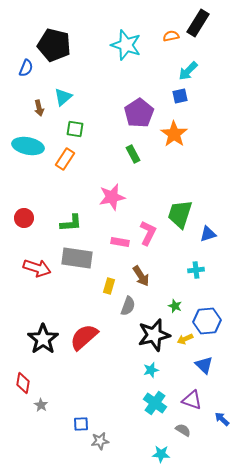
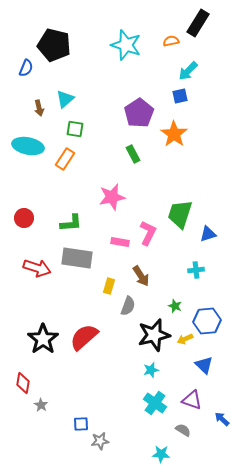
orange semicircle at (171, 36): moved 5 px down
cyan triangle at (63, 97): moved 2 px right, 2 px down
